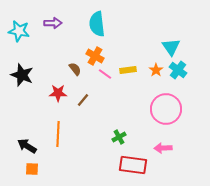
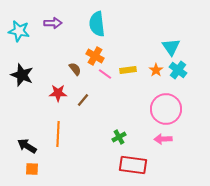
pink arrow: moved 9 px up
